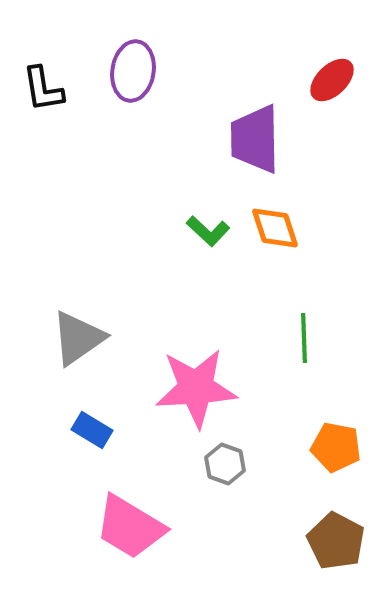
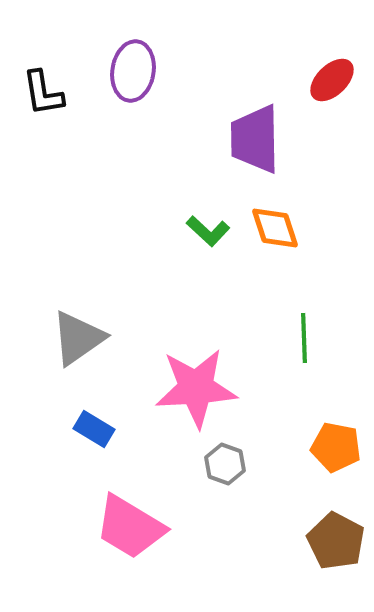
black L-shape: moved 4 px down
blue rectangle: moved 2 px right, 1 px up
